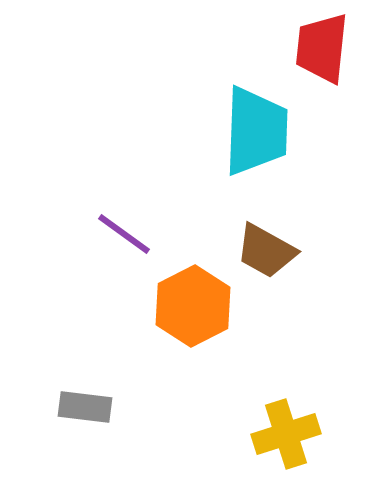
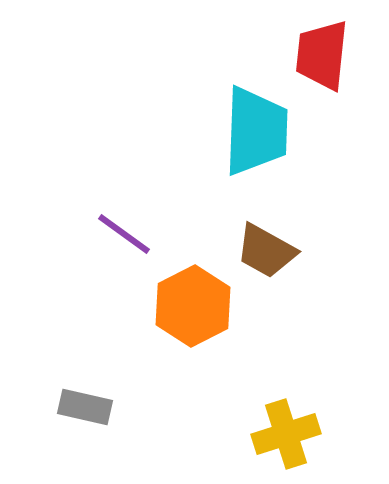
red trapezoid: moved 7 px down
gray rectangle: rotated 6 degrees clockwise
